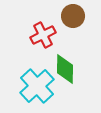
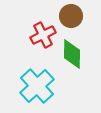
brown circle: moved 2 px left
green diamond: moved 7 px right, 15 px up
